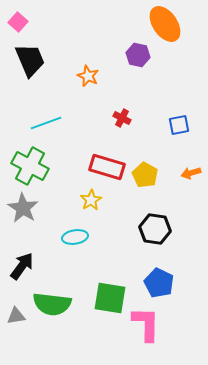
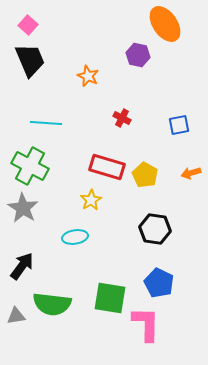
pink square: moved 10 px right, 3 px down
cyan line: rotated 24 degrees clockwise
